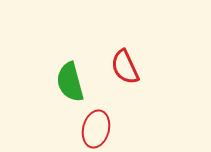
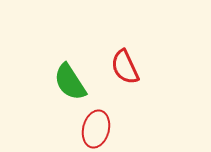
green semicircle: rotated 18 degrees counterclockwise
